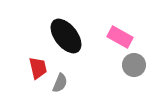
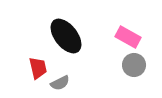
pink rectangle: moved 8 px right
gray semicircle: rotated 42 degrees clockwise
